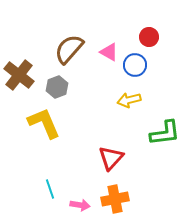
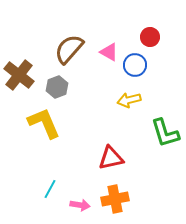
red circle: moved 1 px right
green L-shape: rotated 80 degrees clockwise
red triangle: rotated 36 degrees clockwise
cyan line: rotated 48 degrees clockwise
